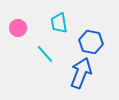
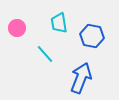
pink circle: moved 1 px left
blue hexagon: moved 1 px right, 6 px up
blue arrow: moved 5 px down
